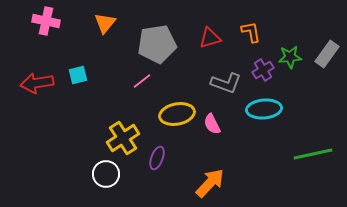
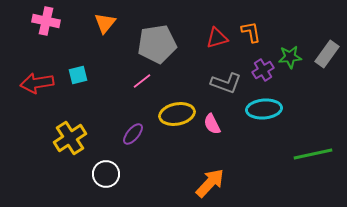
red triangle: moved 7 px right
yellow cross: moved 53 px left
purple ellipse: moved 24 px left, 24 px up; rotated 20 degrees clockwise
